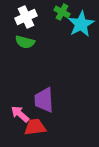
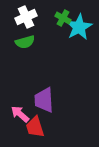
green cross: moved 1 px right, 6 px down
cyan star: moved 2 px left, 3 px down
green semicircle: rotated 30 degrees counterclockwise
red trapezoid: rotated 100 degrees counterclockwise
